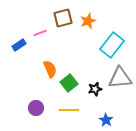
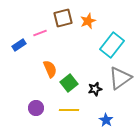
gray triangle: rotated 30 degrees counterclockwise
